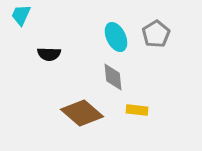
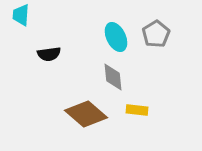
cyan trapezoid: rotated 20 degrees counterclockwise
black semicircle: rotated 10 degrees counterclockwise
brown diamond: moved 4 px right, 1 px down
